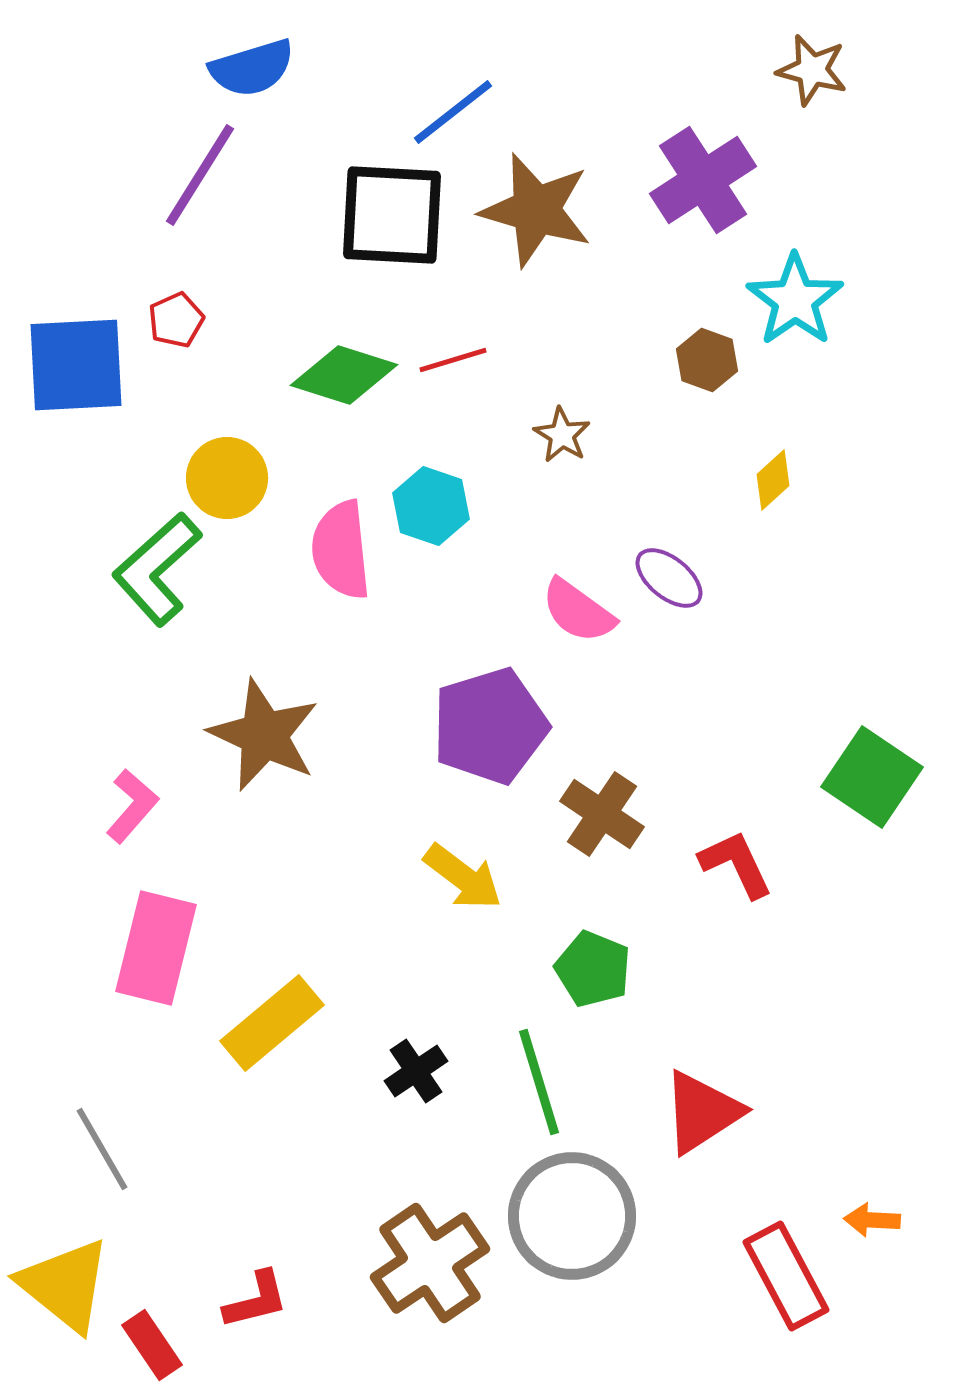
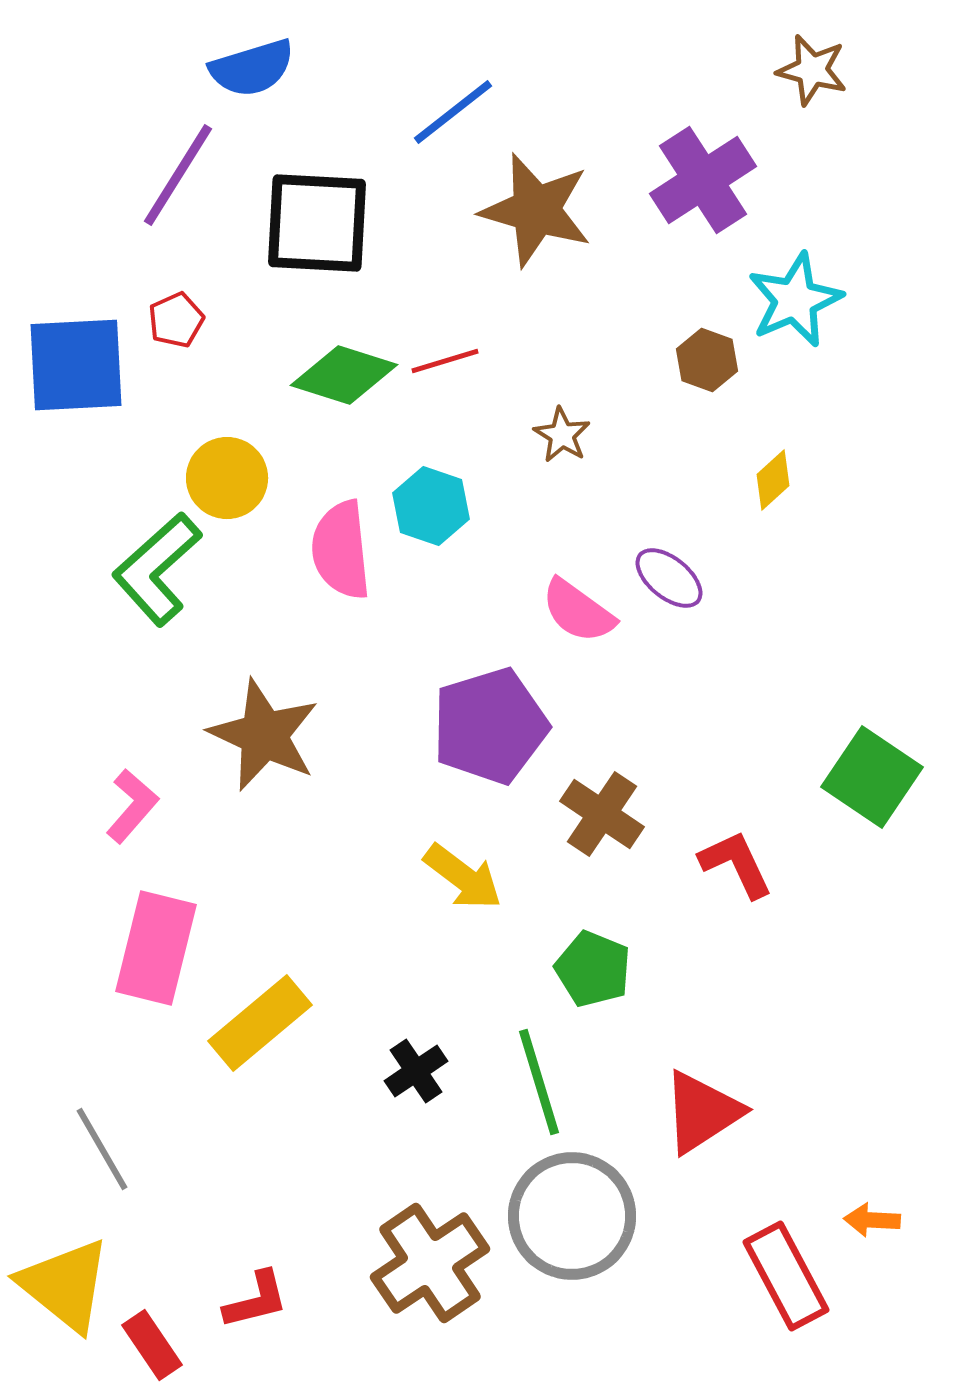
purple line at (200, 175): moved 22 px left
black square at (392, 215): moved 75 px left, 8 px down
cyan star at (795, 300): rotated 12 degrees clockwise
red line at (453, 360): moved 8 px left, 1 px down
yellow rectangle at (272, 1023): moved 12 px left
